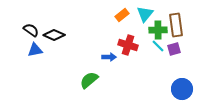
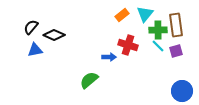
black semicircle: moved 3 px up; rotated 84 degrees counterclockwise
purple square: moved 2 px right, 2 px down
blue circle: moved 2 px down
